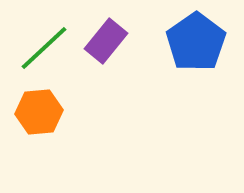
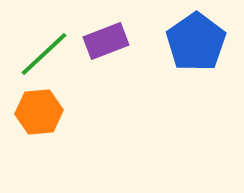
purple rectangle: rotated 30 degrees clockwise
green line: moved 6 px down
